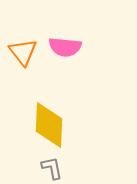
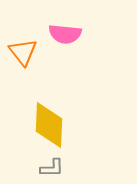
pink semicircle: moved 13 px up
gray L-shape: rotated 100 degrees clockwise
